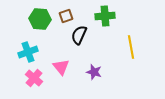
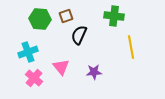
green cross: moved 9 px right; rotated 12 degrees clockwise
purple star: rotated 21 degrees counterclockwise
